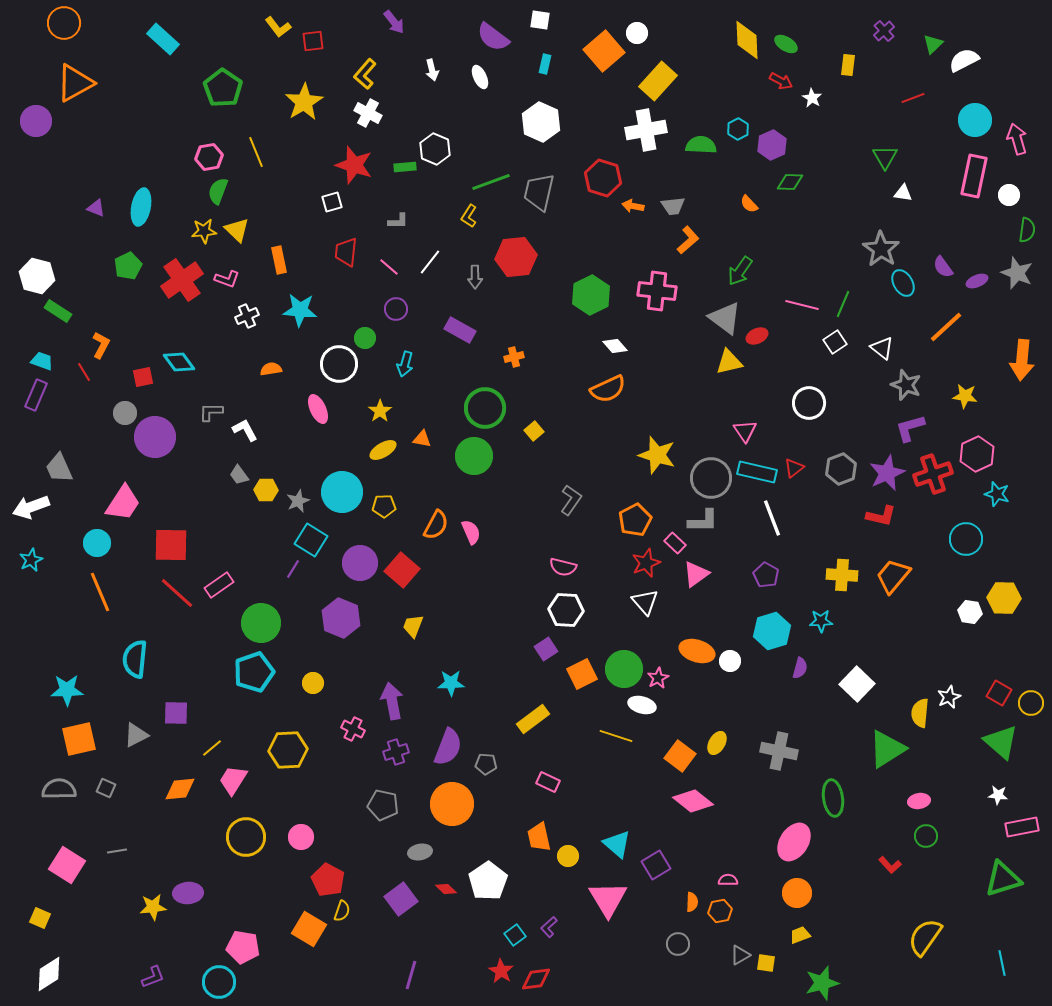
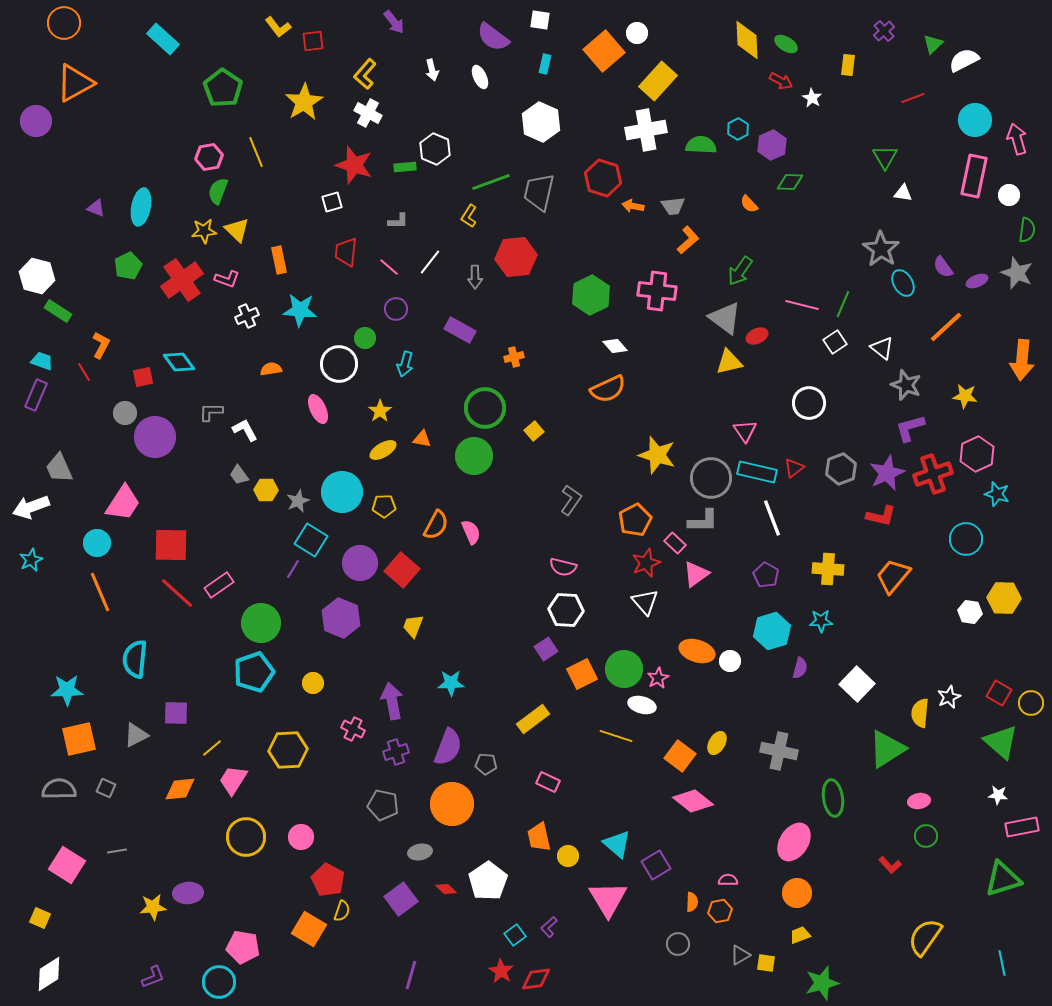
yellow cross at (842, 575): moved 14 px left, 6 px up
